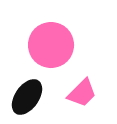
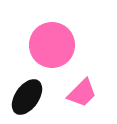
pink circle: moved 1 px right
